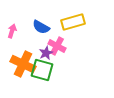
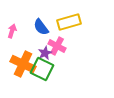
yellow rectangle: moved 4 px left
blue semicircle: rotated 24 degrees clockwise
purple star: moved 1 px left
green square: moved 1 px up; rotated 10 degrees clockwise
